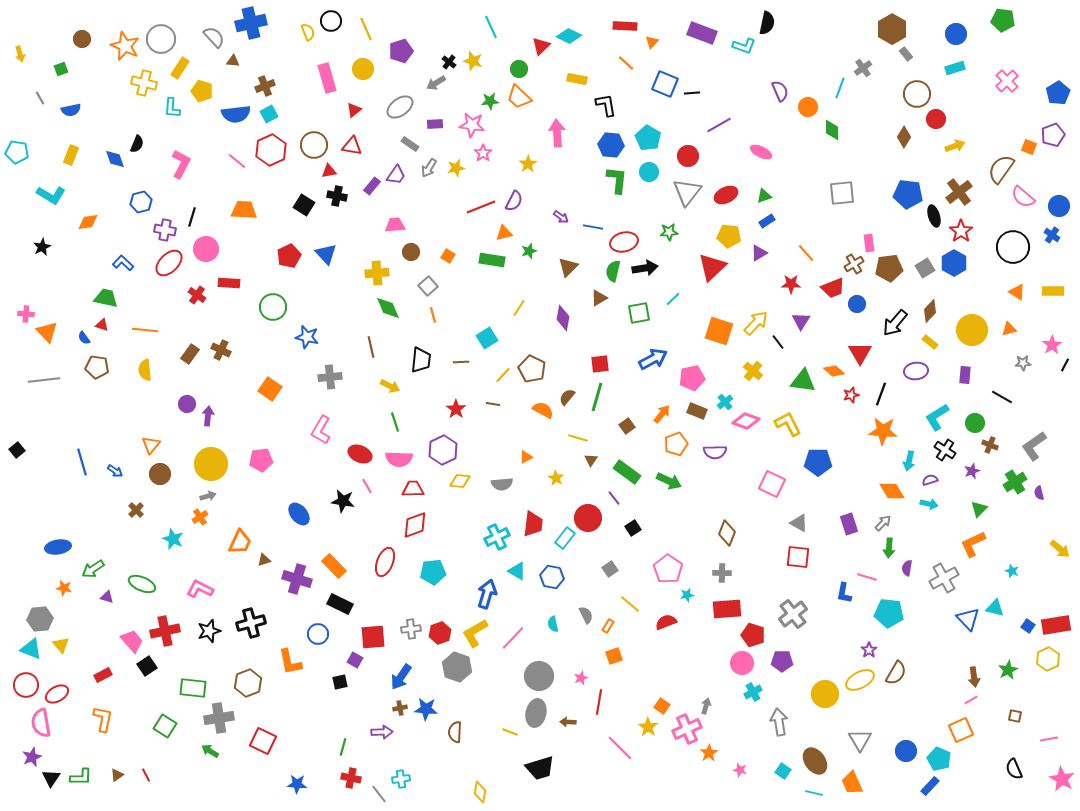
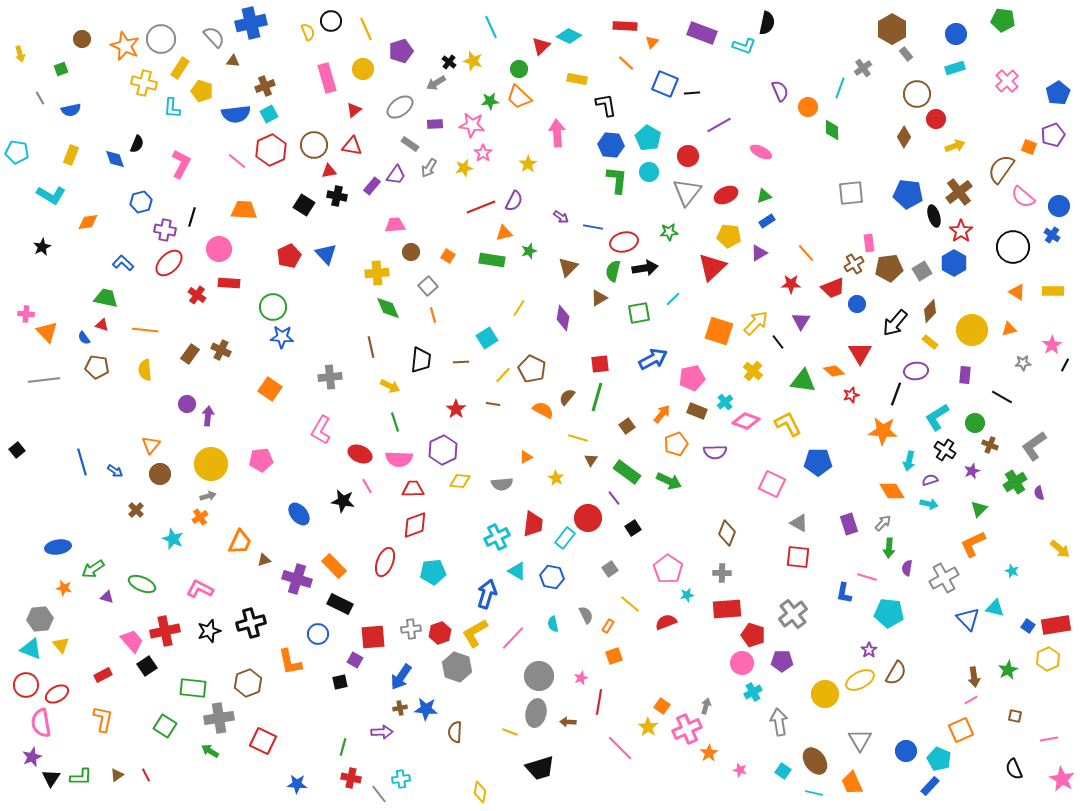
yellow star at (456, 168): moved 8 px right
gray square at (842, 193): moved 9 px right
pink circle at (206, 249): moved 13 px right
gray square at (925, 268): moved 3 px left, 3 px down
blue star at (307, 337): moved 25 px left; rotated 10 degrees counterclockwise
black line at (881, 394): moved 15 px right
